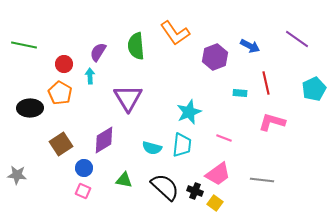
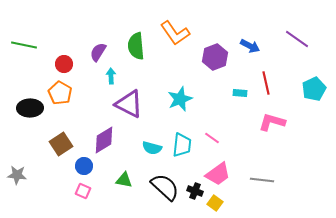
cyan arrow: moved 21 px right
purple triangle: moved 1 px right, 6 px down; rotated 32 degrees counterclockwise
cyan star: moved 9 px left, 13 px up
pink line: moved 12 px left; rotated 14 degrees clockwise
blue circle: moved 2 px up
